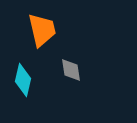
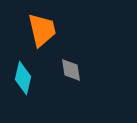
cyan diamond: moved 2 px up
